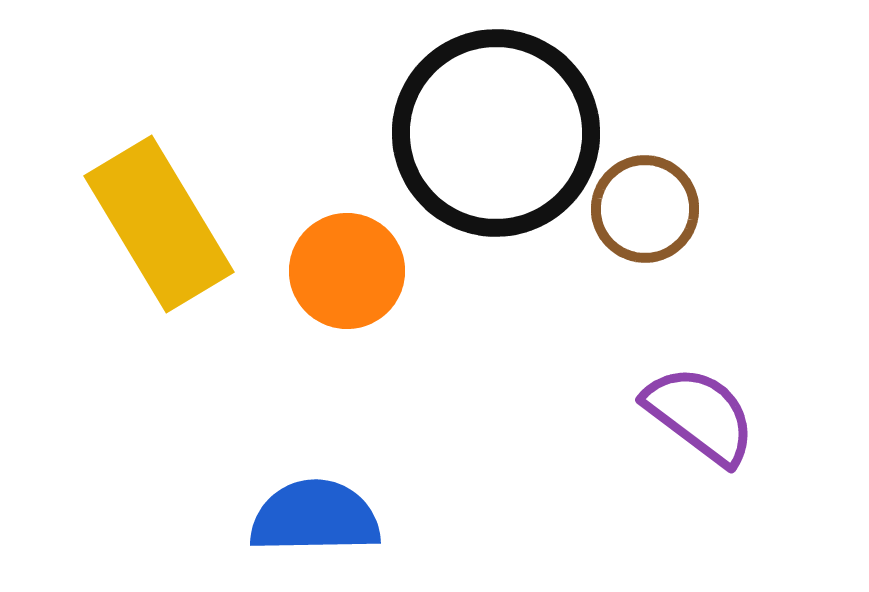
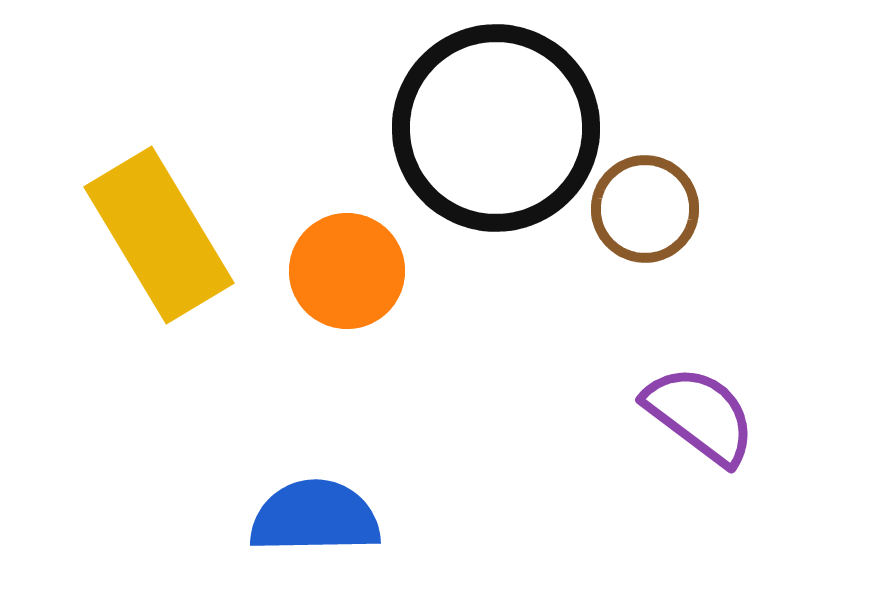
black circle: moved 5 px up
yellow rectangle: moved 11 px down
